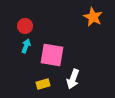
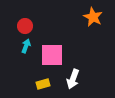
pink square: rotated 10 degrees counterclockwise
